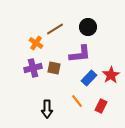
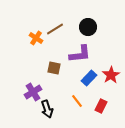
orange cross: moved 5 px up
purple cross: moved 24 px down; rotated 18 degrees counterclockwise
black arrow: rotated 18 degrees counterclockwise
